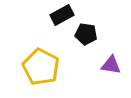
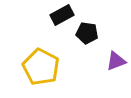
black pentagon: moved 1 px right, 1 px up
purple triangle: moved 5 px right, 4 px up; rotated 30 degrees counterclockwise
